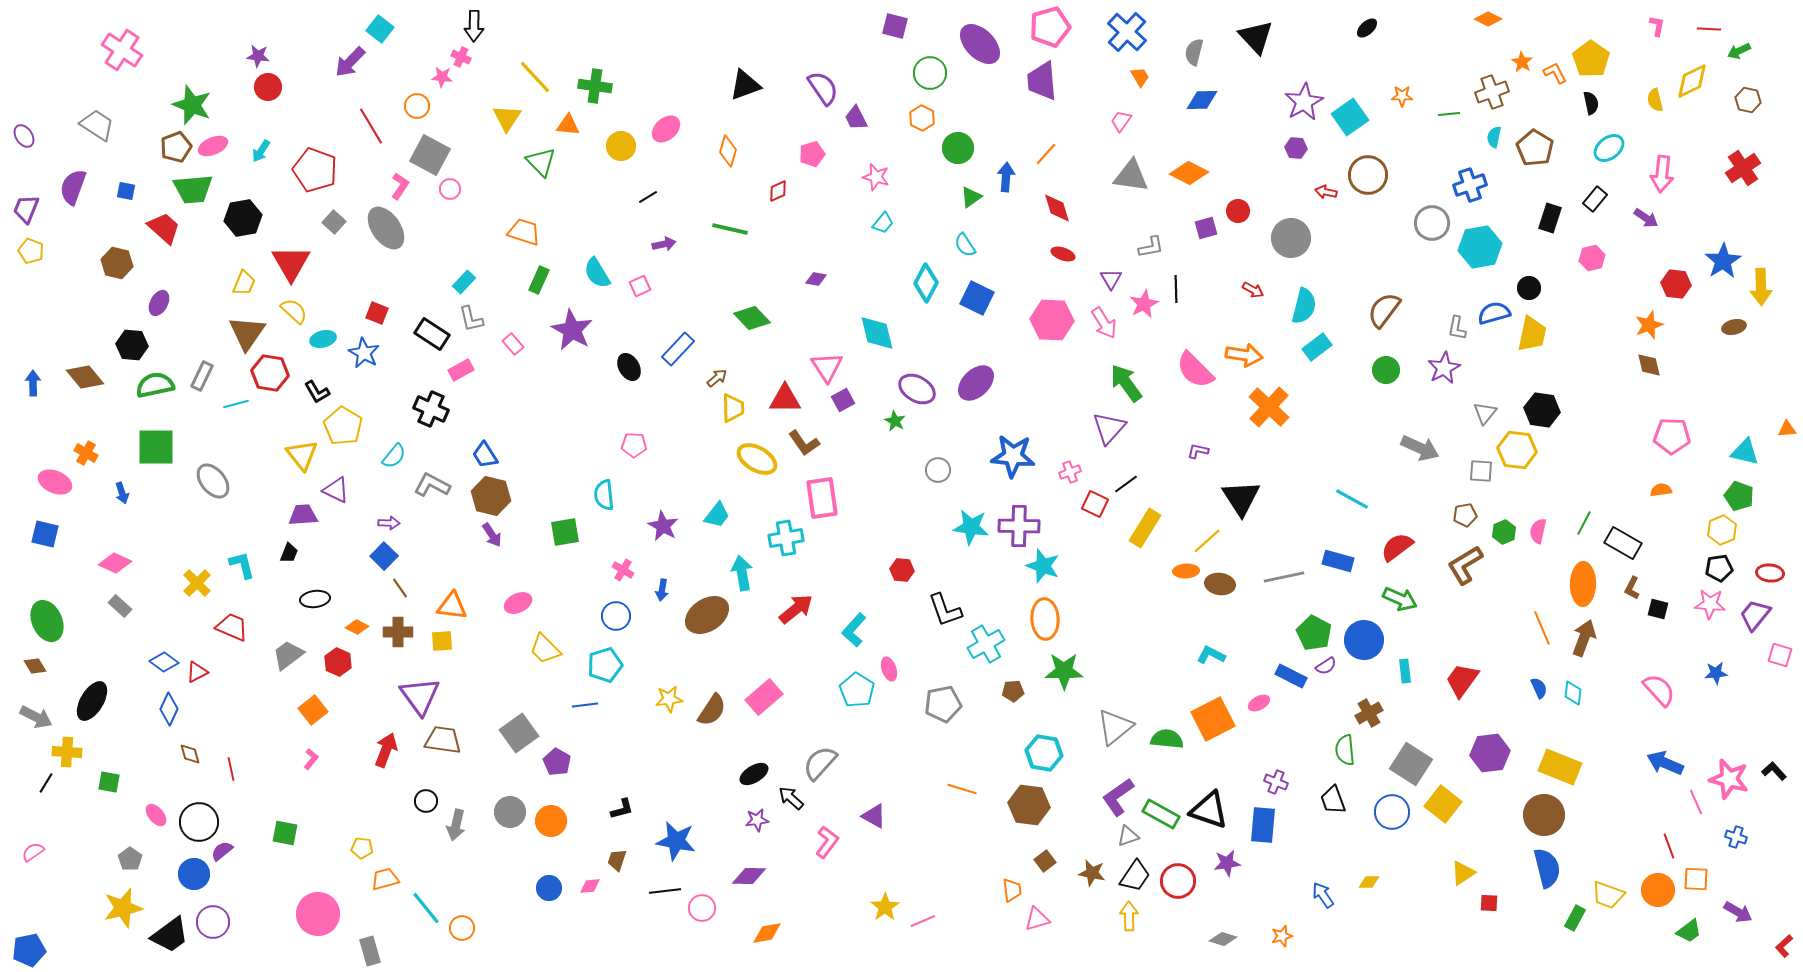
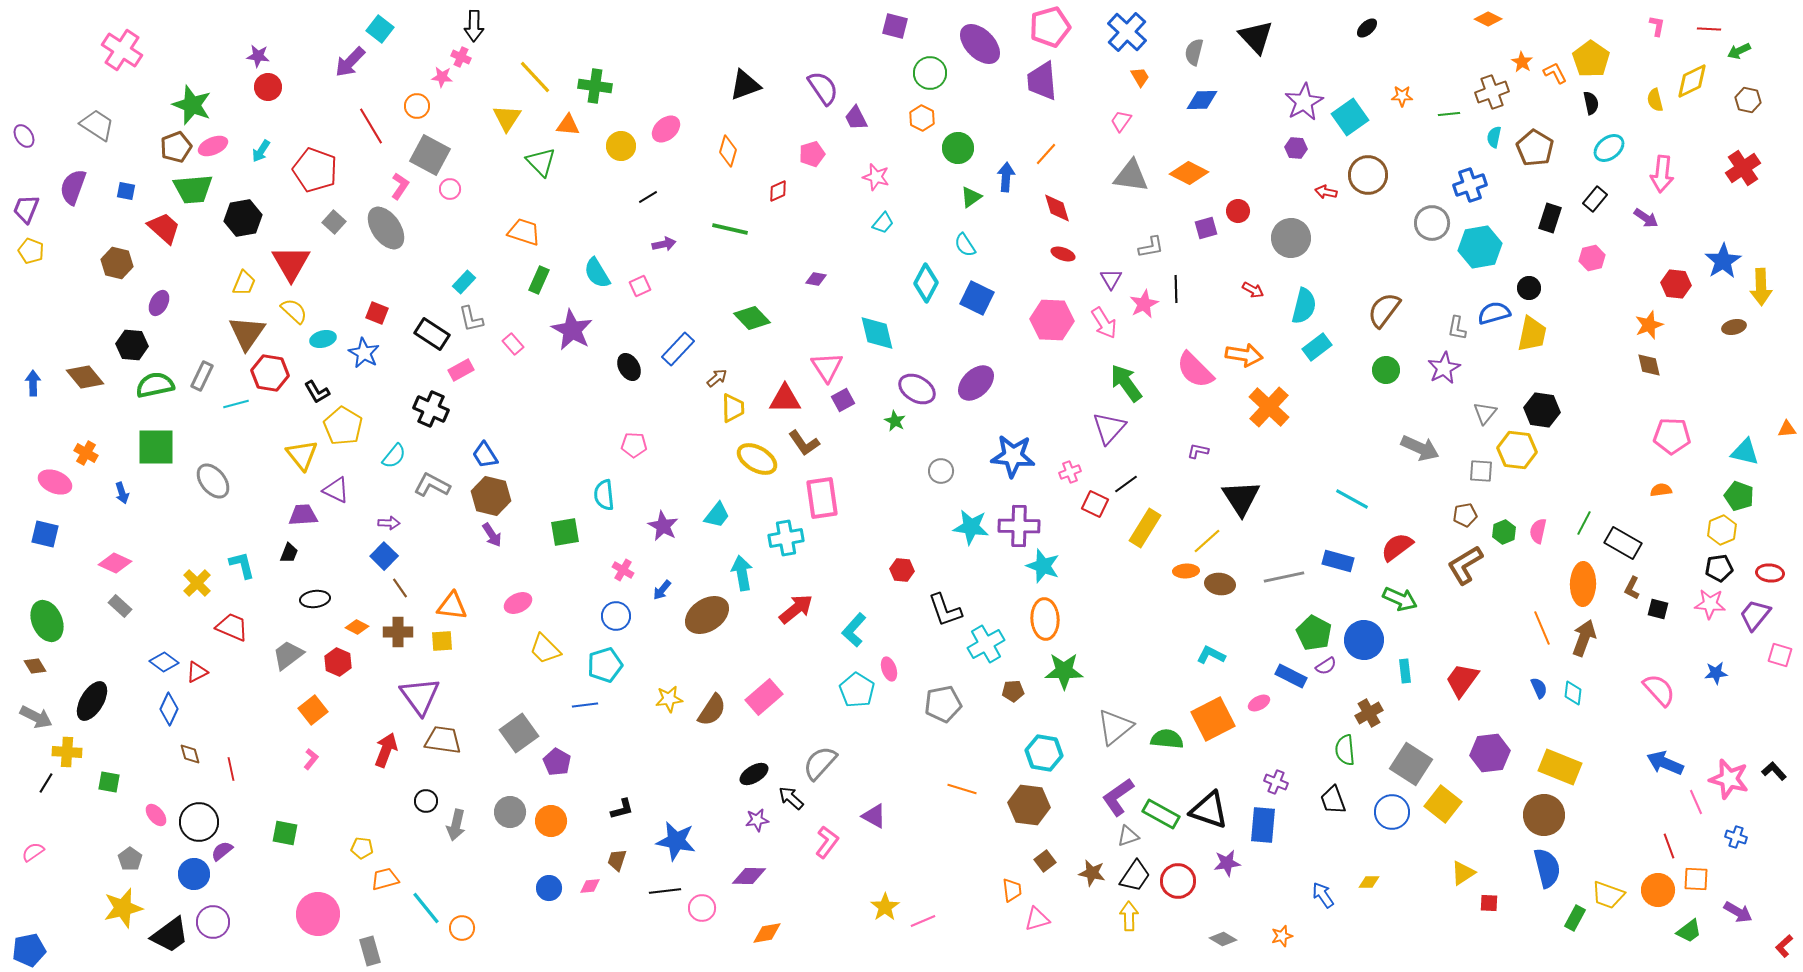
gray circle at (938, 470): moved 3 px right, 1 px down
blue arrow at (662, 590): rotated 30 degrees clockwise
gray diamond at (1223, 939): rotated 12 degrees clockwise
